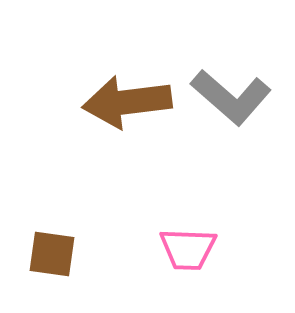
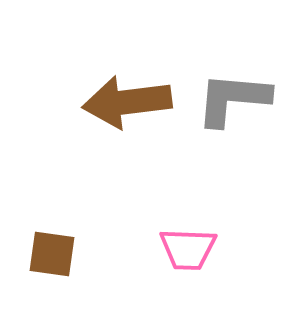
gray L-shape: moved 2 px right, 2 px down; rotated 144 degrees clockwise
